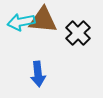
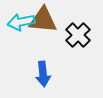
black cross: moved 2 px down
blue arrow: moved 5 px right
